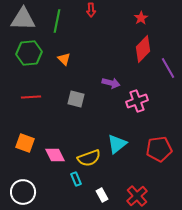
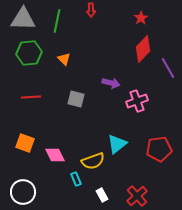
yellow semicircle: moved 4 px right, 3 px down
